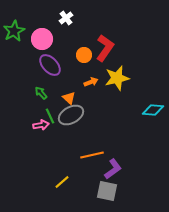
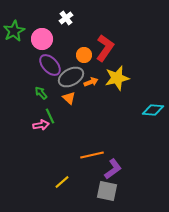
gray ellipse: moved 38 px up
